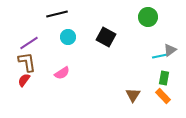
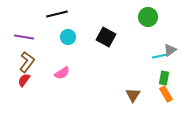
purple line: moved 5 px left, 6 px up; rotated 42 degrees clockwise
brown L-shape: rotated 45 degrees clockwise
orange rectangle: moved 3 px right, 2 px up; rotated 14 degrees clockwise
